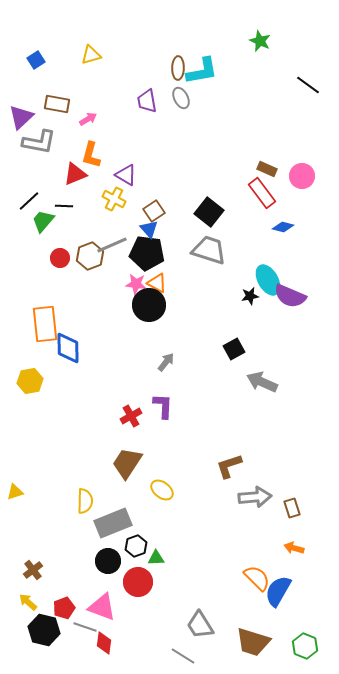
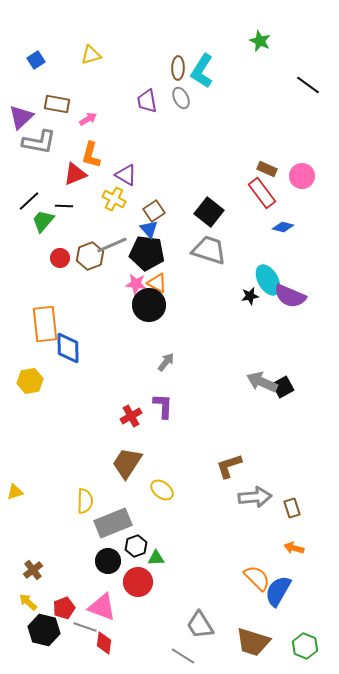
cyan L-shape at (202, 71): rotated 132 degrees clockwise
black square at (234, 349): moved 49 px right, 38 px down
